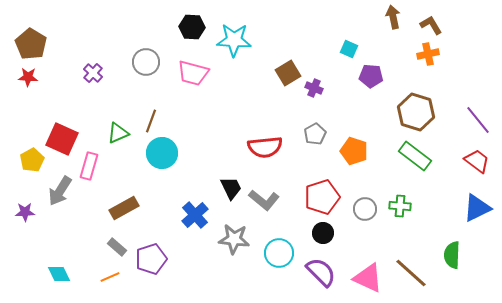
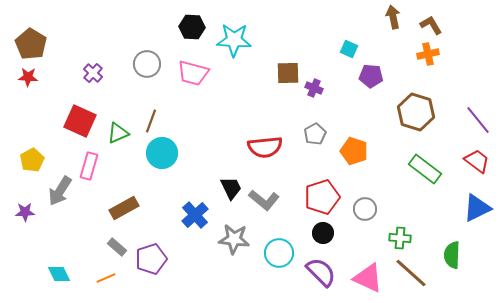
gray circle at (146, 62): moved 1 px right, 2 px down
brown square at (288, 73): rotated 30 degrees clockwise
red square at (62, 139): moved 18 px right, 18 px up
green rectangle at (415, 156): moved 10 px right, 13 px down
green cross at (400, 206): moved 32 px down
orange line at (110, 277): moved 4 px left, 1 px down
